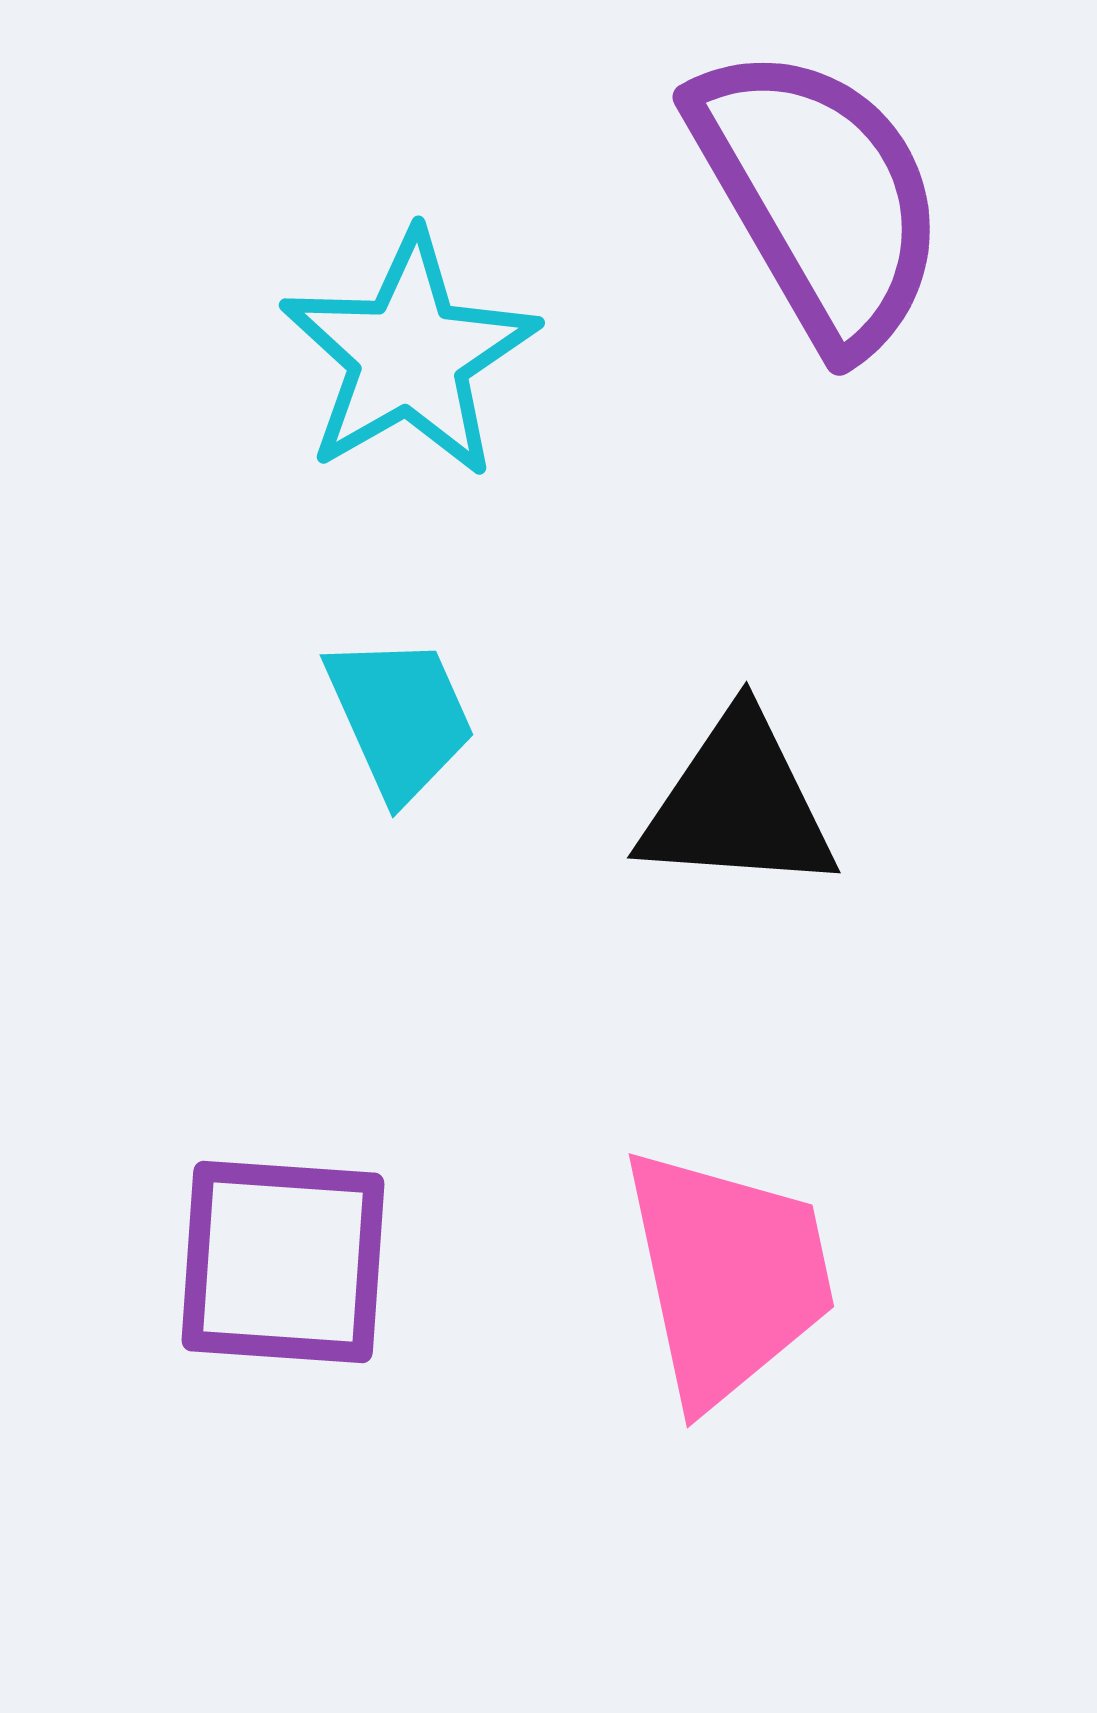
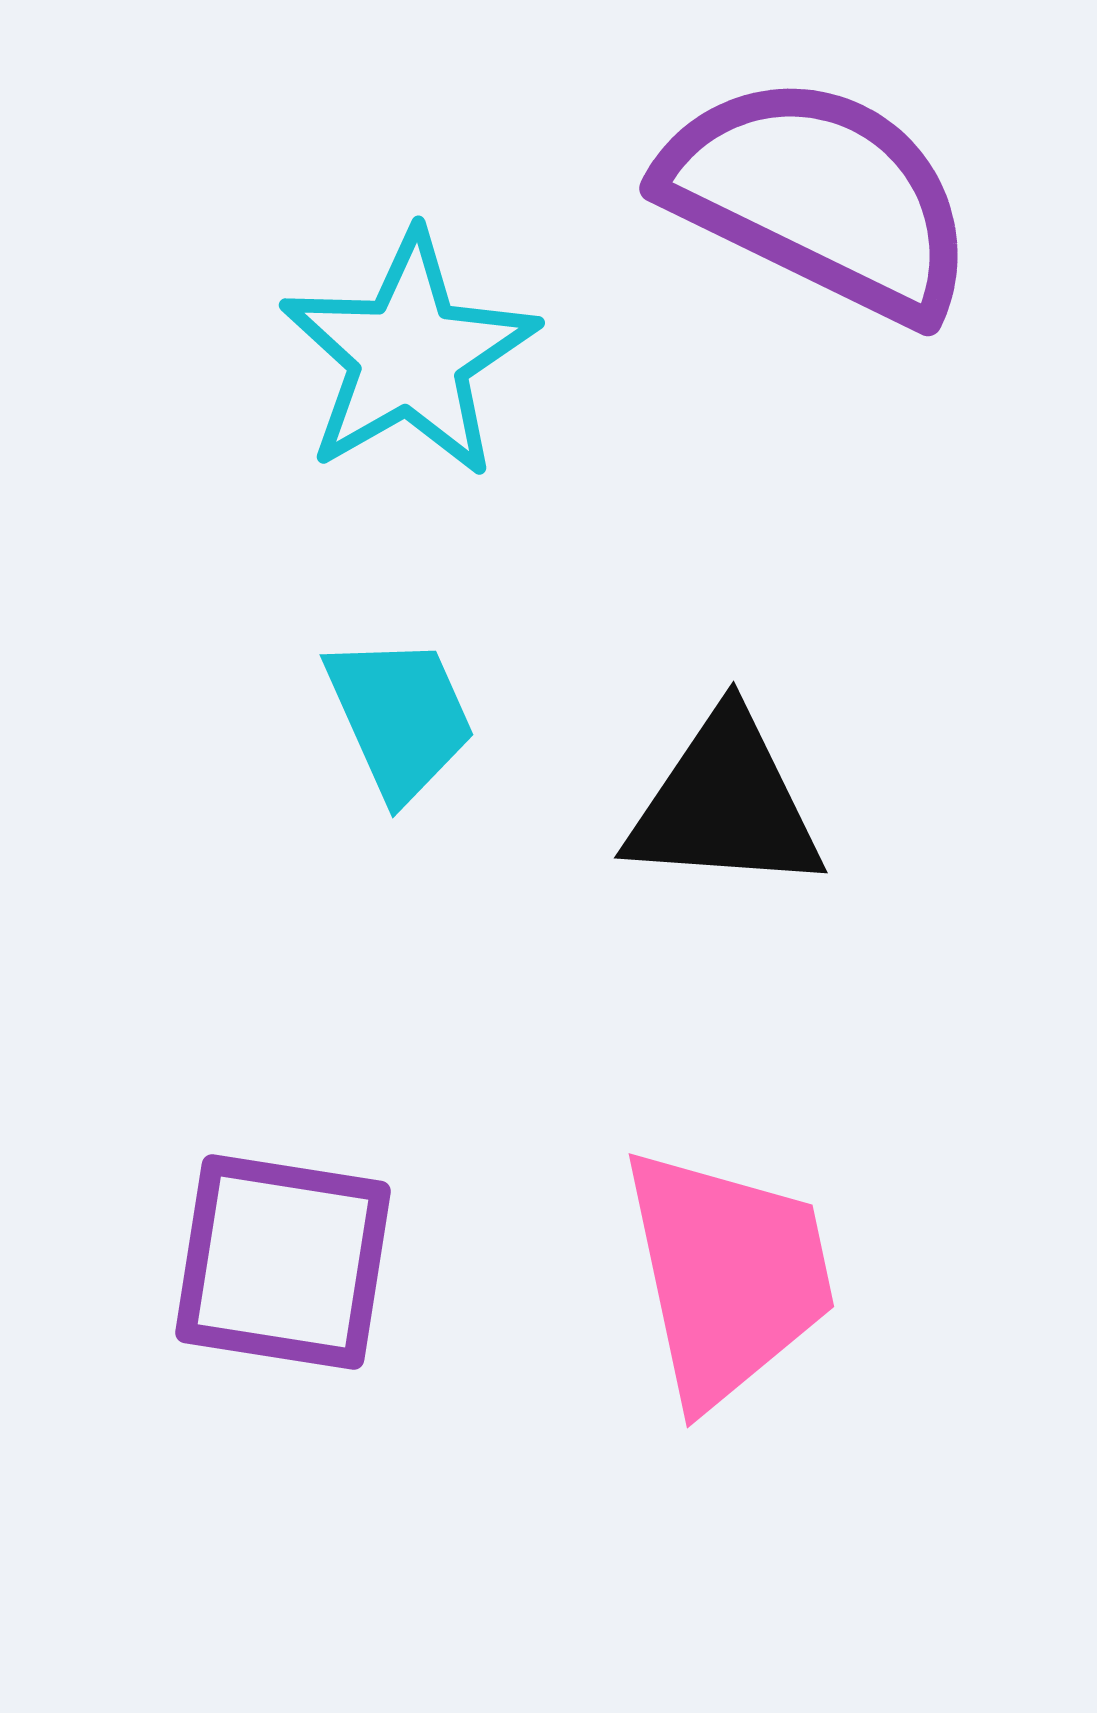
purple semicircle: rotated 34 degrees counterclockwise
black triangle: moved 13 px left
purple square: rotated 5 degrees clockwise
